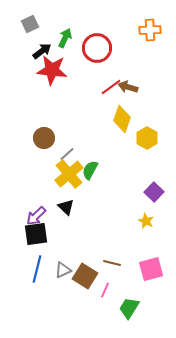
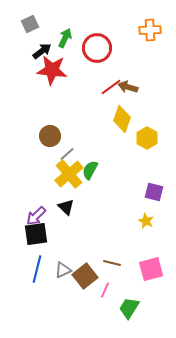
brown circle: moved 6 px right, 2 px up
purple square: rotated 30 degrees counterclockwise
brown square: rotated 20 degrees clockwise
